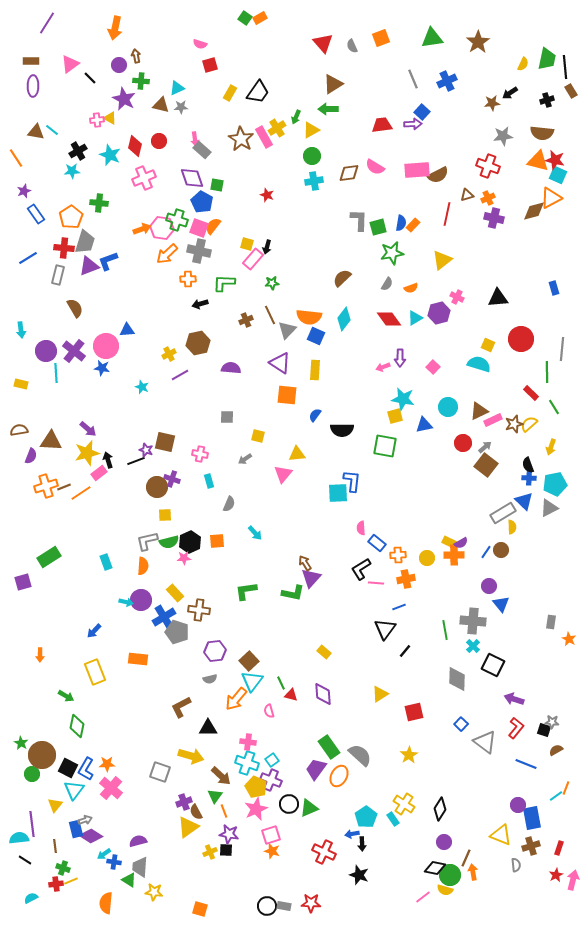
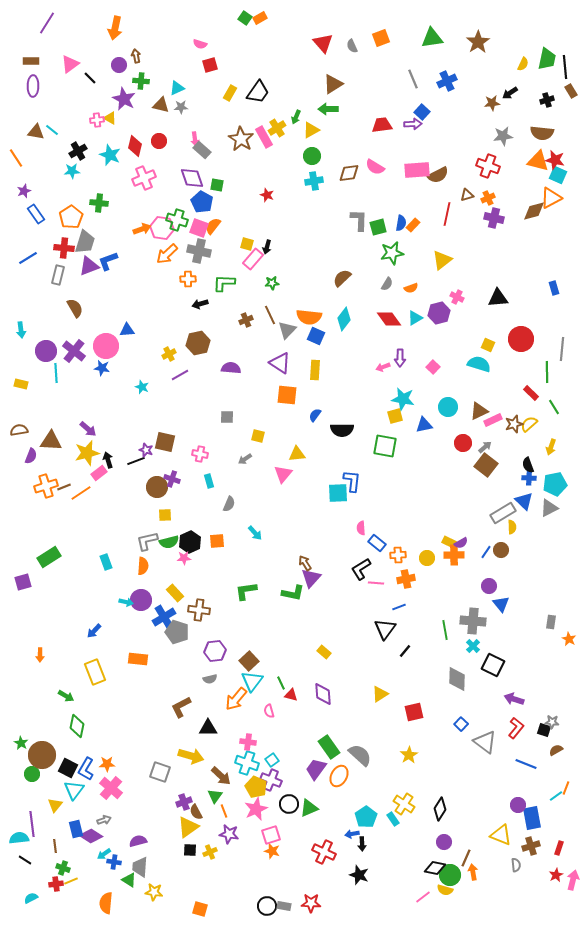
gray arrow at (85, 820): moved 19 px right
black square at (226, 850): moved 36 px left
